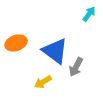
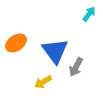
orange ellipse: rotated 15 degrees counterclockwise
blue triangle: rotated 16 degrees clockwise
